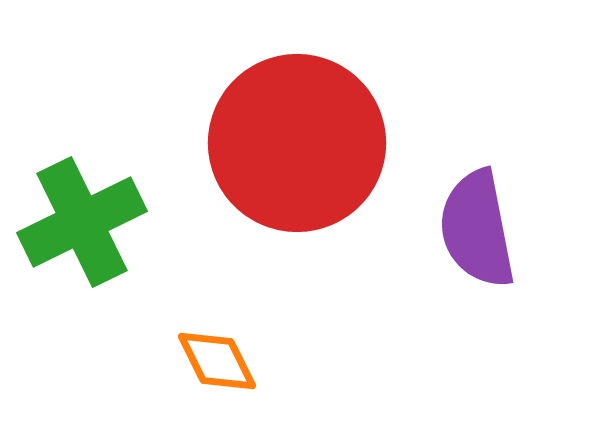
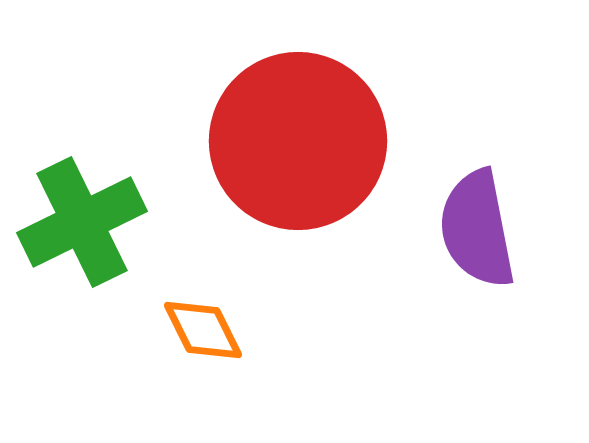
red circle: moved 1 px right, 2 px up
orange diamond: moved 14 px left, 31 px up
